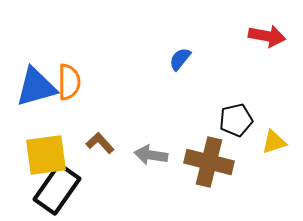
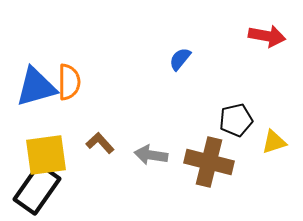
black rectangle: moved 20 px left
